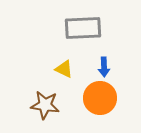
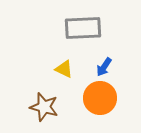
blue arrow: rotated 36 degrees clockwise
brown star: moved 1 px left, 2 px down; rotated 8 degrees clockwise
